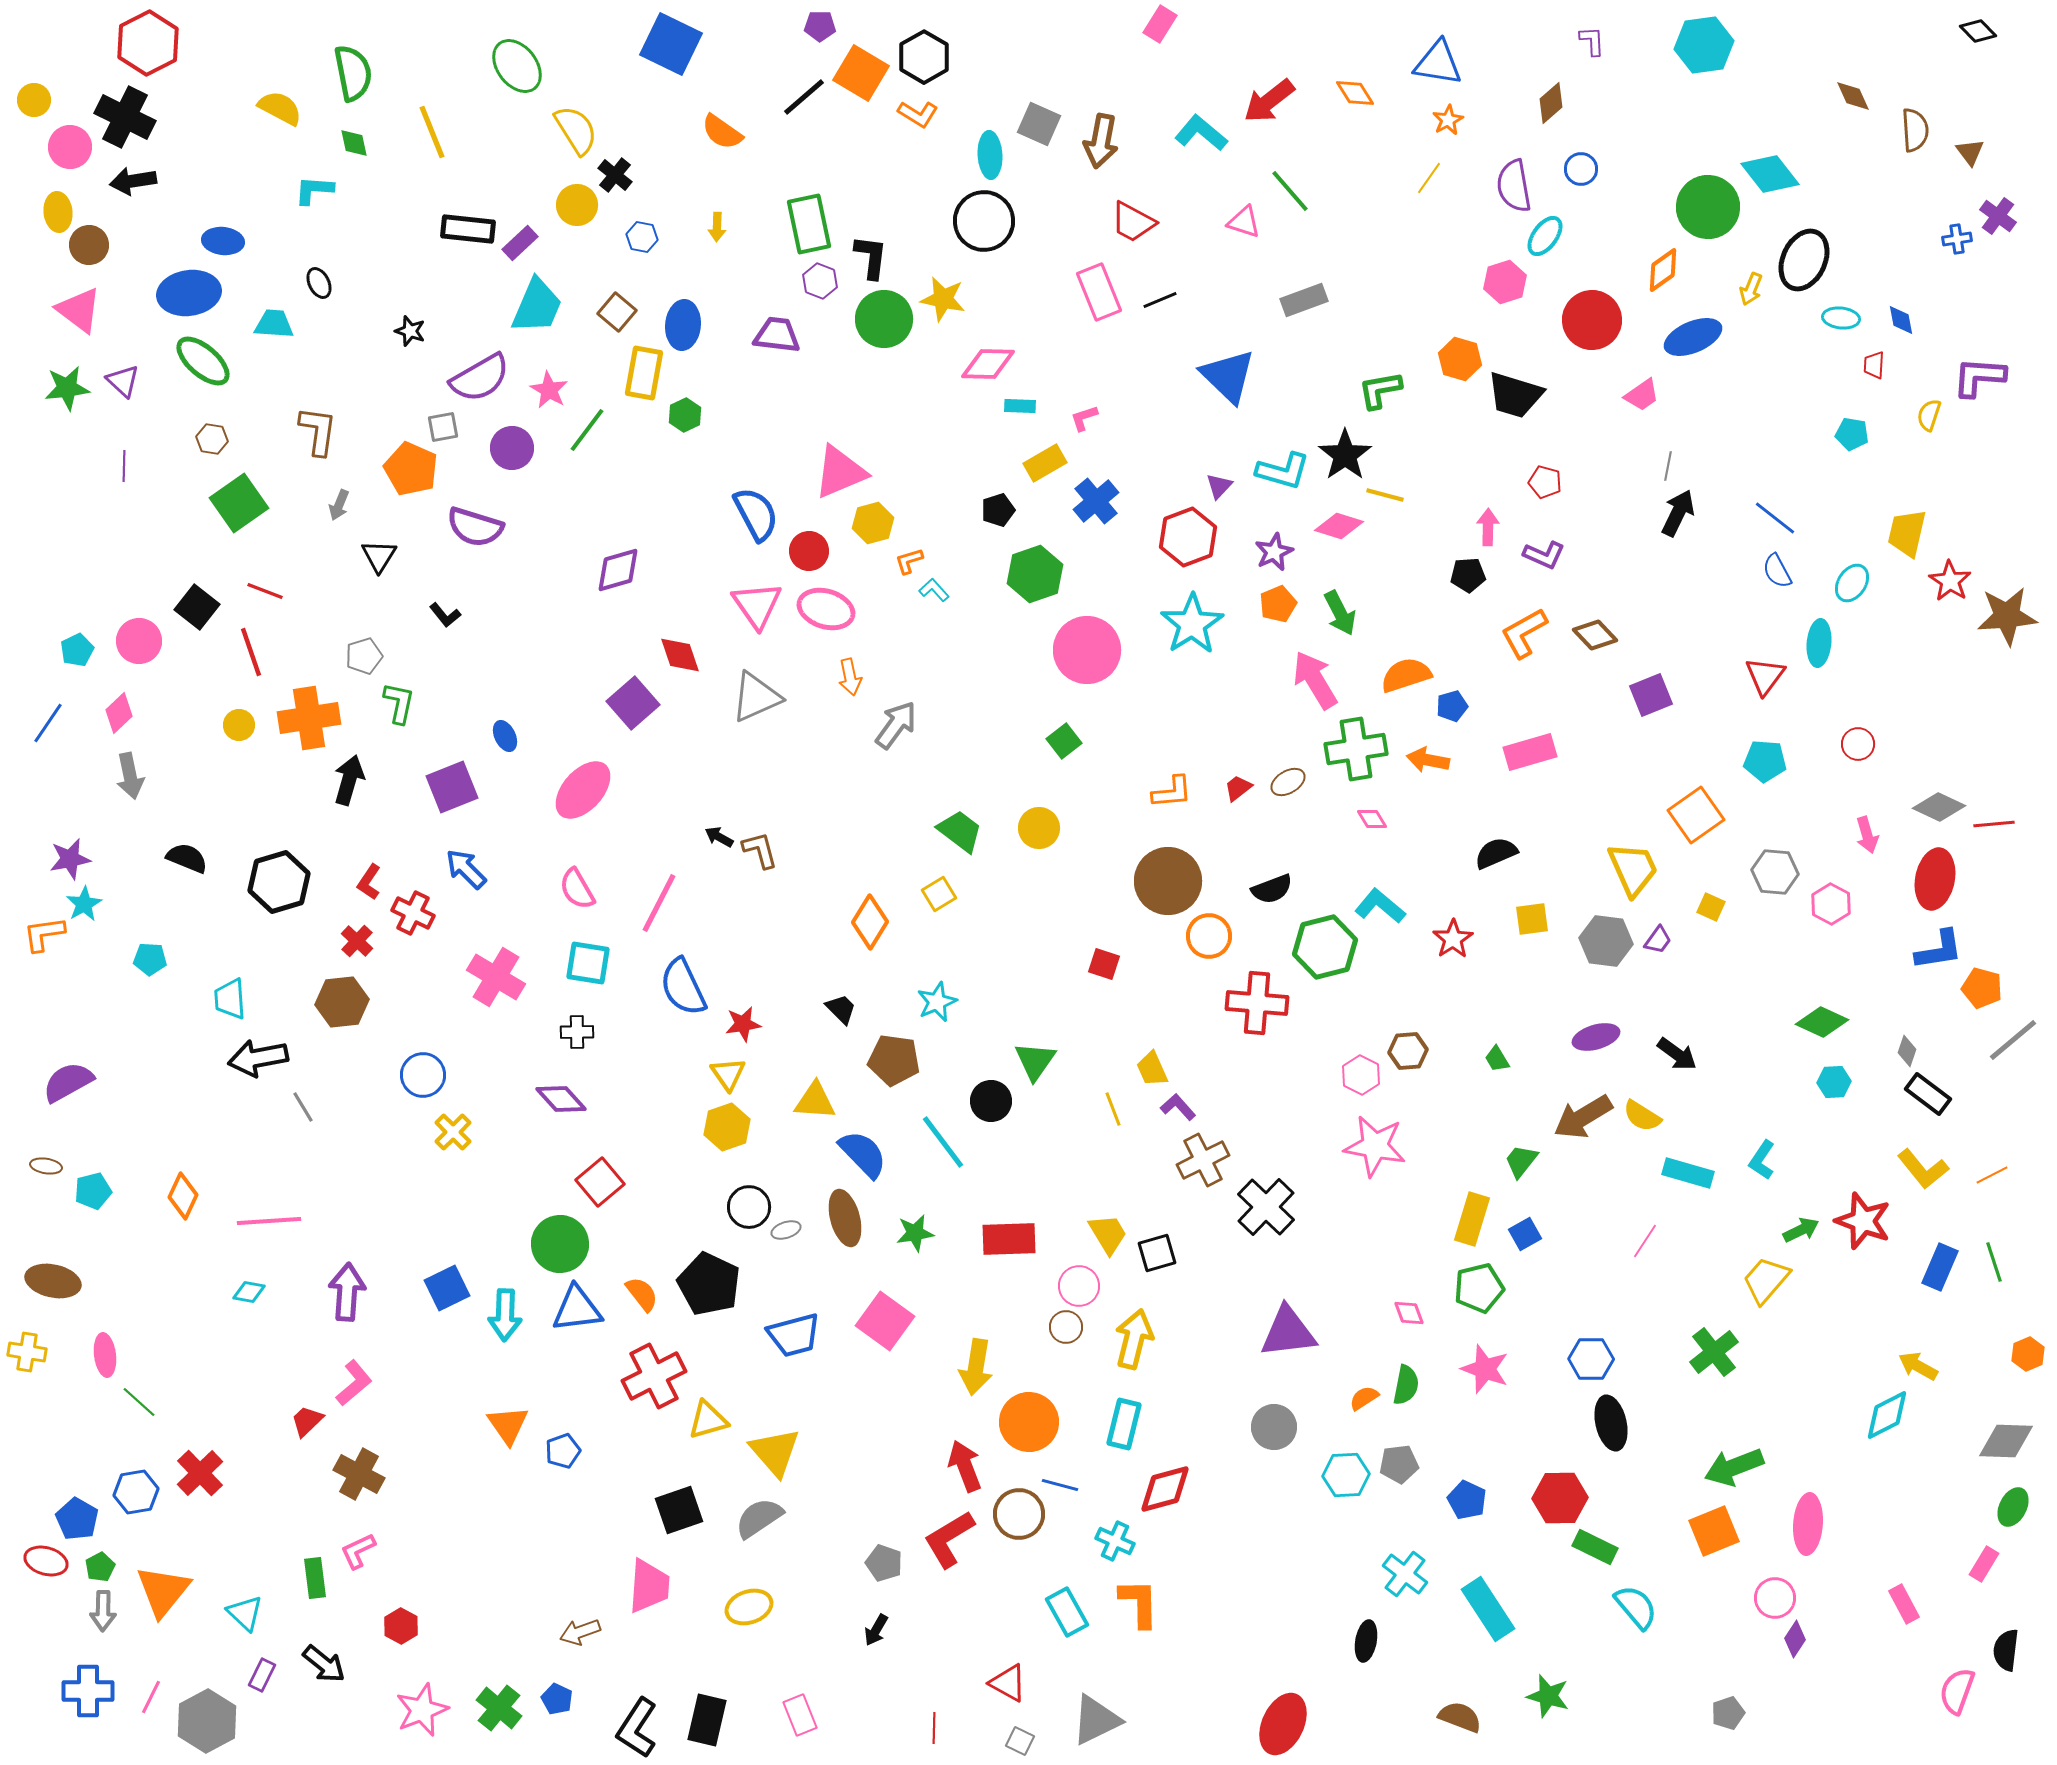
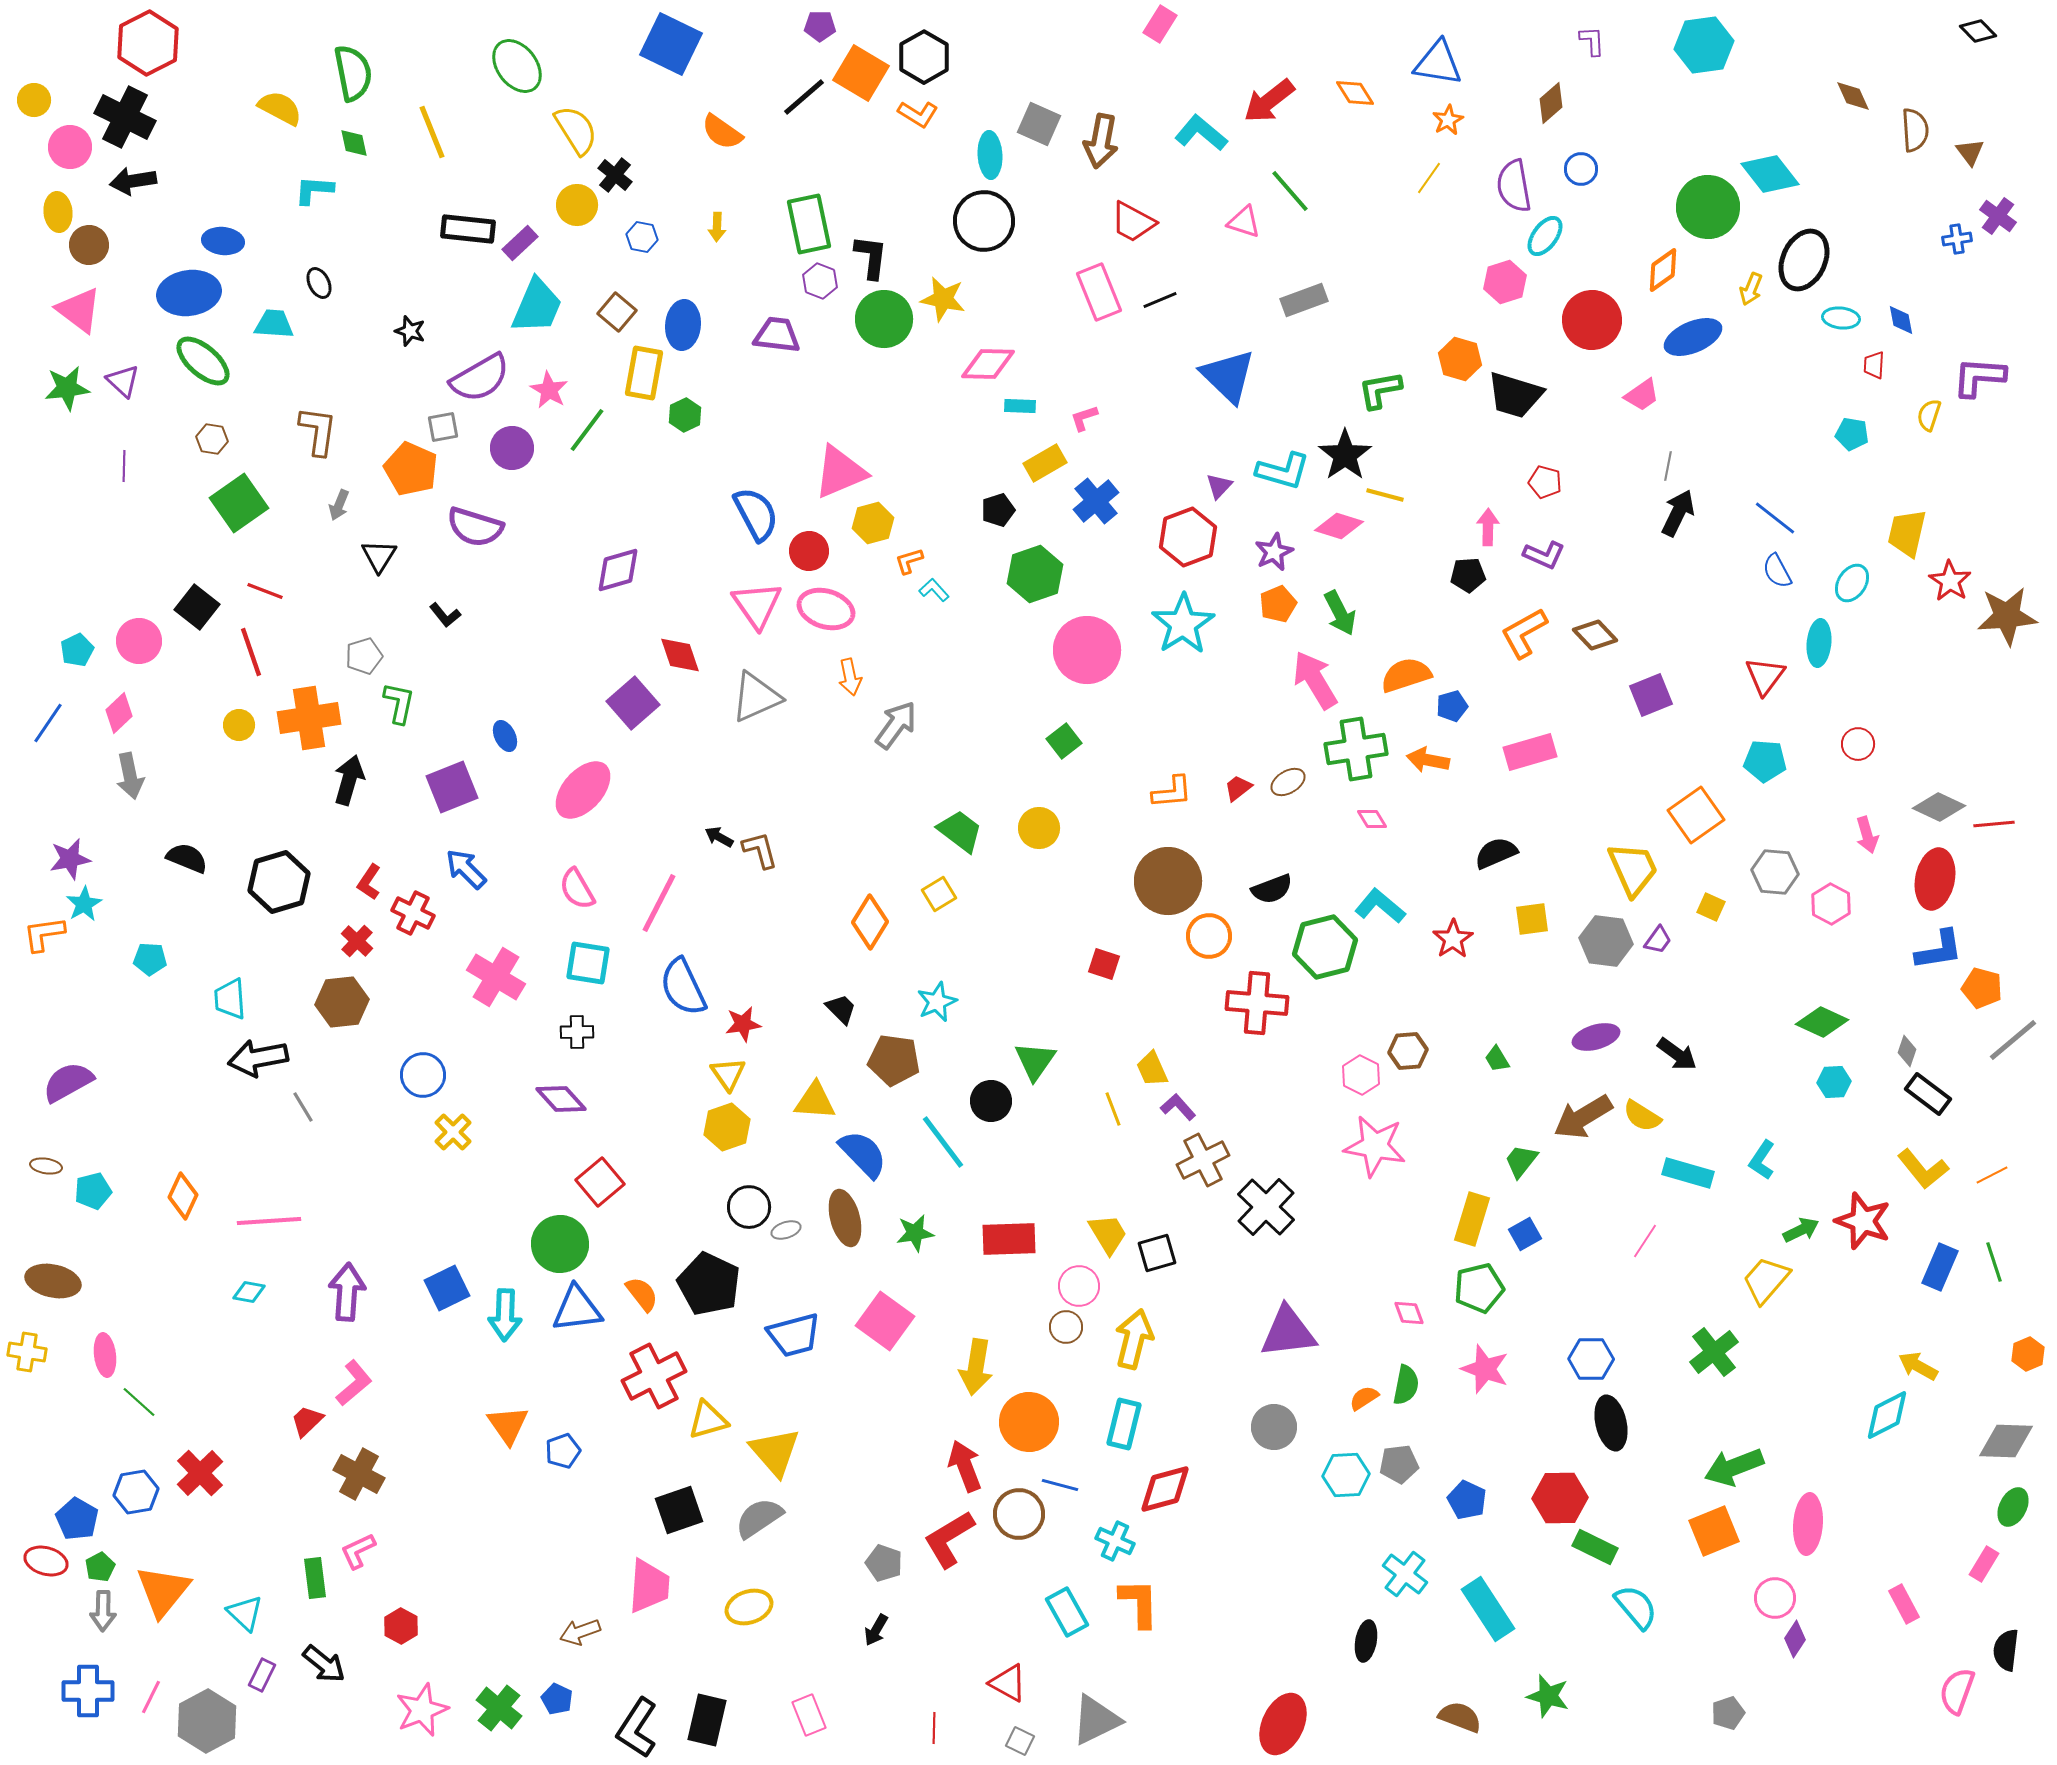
cyan star at (1192, 624): moved 9 px left
pink rectangle at (800, 1715): moved 9 px right
